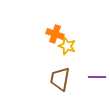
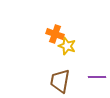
brown trapezoid: moved 2 px down
